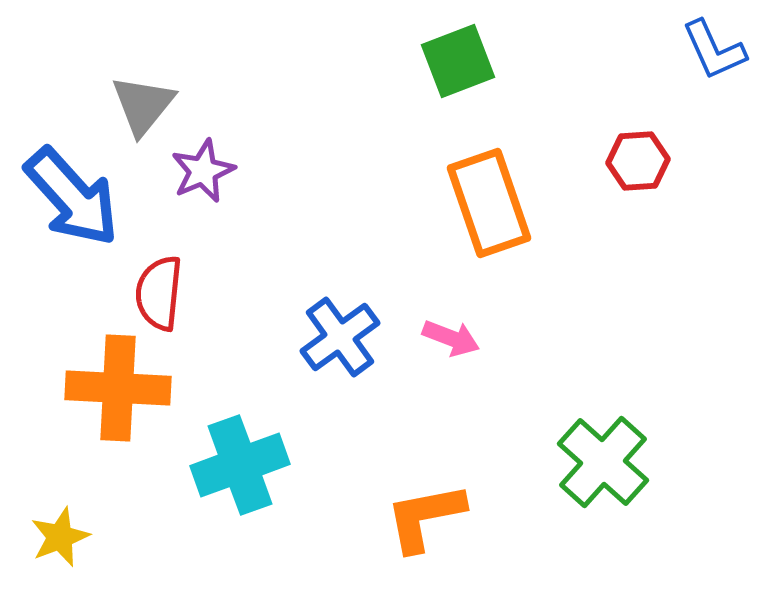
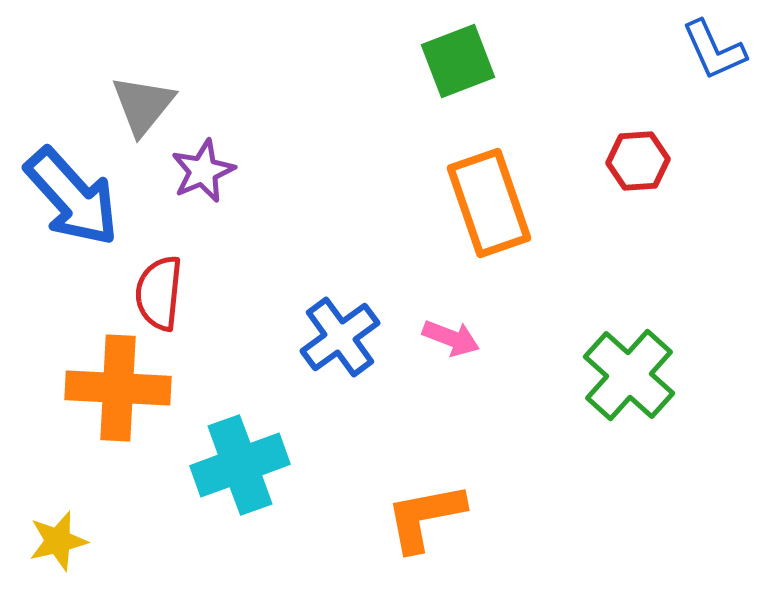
green cross: moved 26 px right, 87 px up
yellow star: moved 2 px left, 4 px down; rotated 8 degrees clockwise
